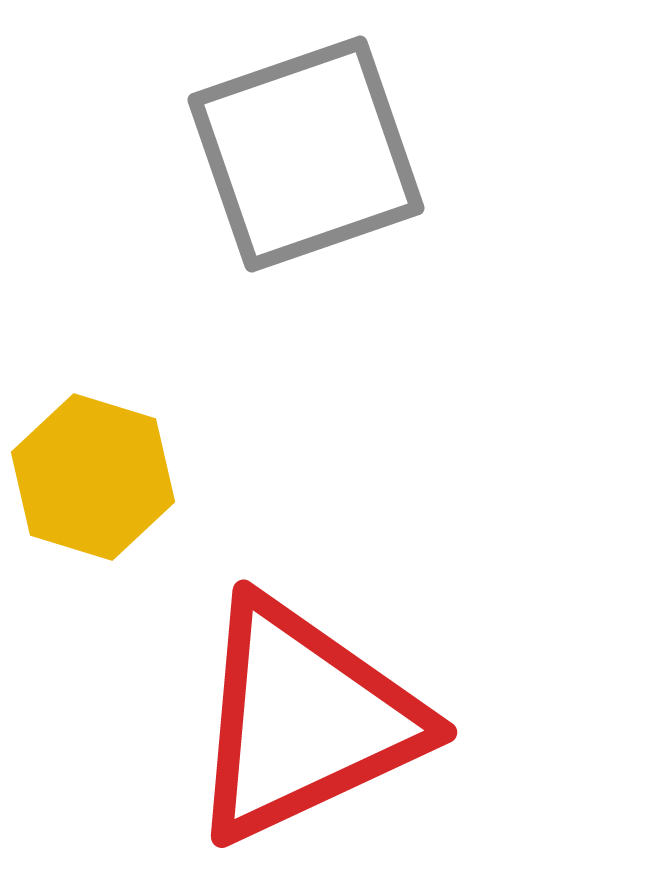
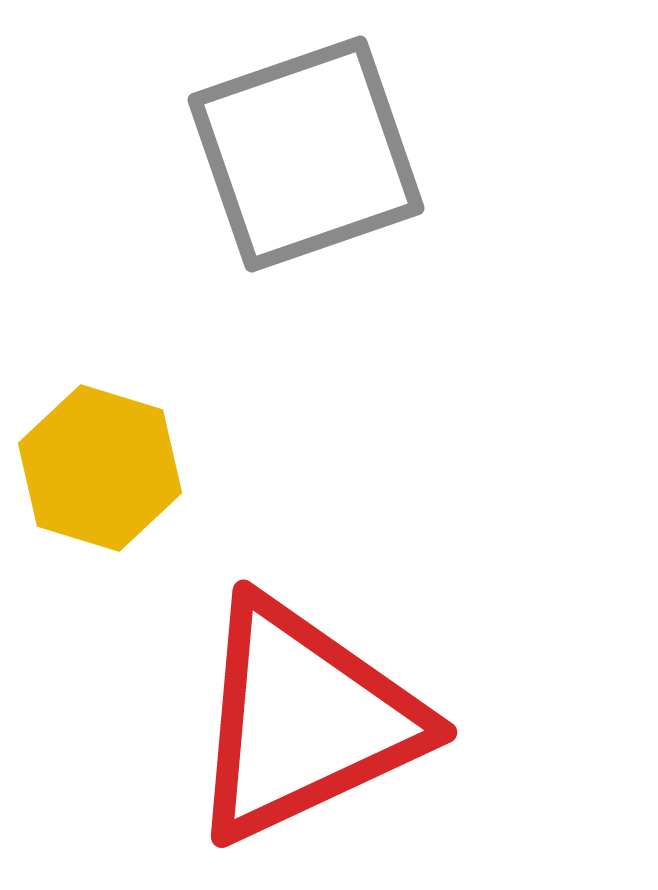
yellow hexagon: moved 7 px right, 9 px up
